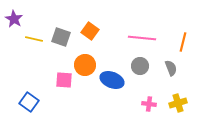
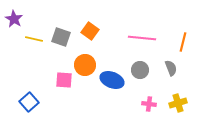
gray circle: moved 4 px down
blue square: rotated 12 degrees clockwise
